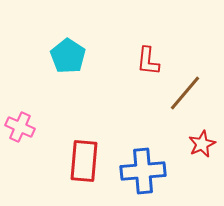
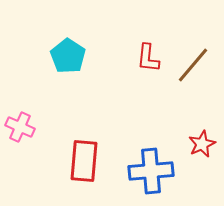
red L-shape: moved 3 px up
brown line: moved 8 px right, 28 px up
blue cross: moved 8 px right
